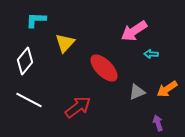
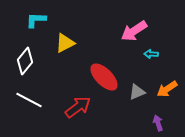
yellow triangle: rotated 20 degrees clockwise
red ellipse: moved 9 px down
